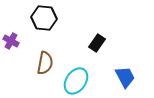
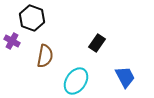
black hexagon: moved 12 px left; rotated 15 degrees clockwise
purple cross: moved 1 px right
brown semicircle: moved 7 px up
